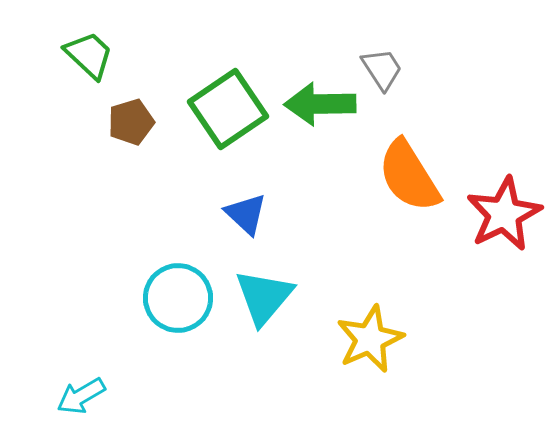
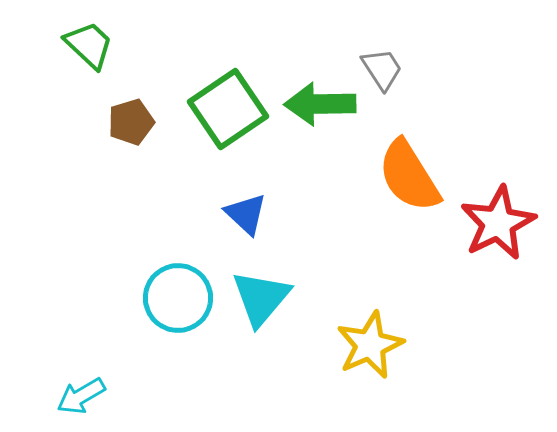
green trapezoid: moved 10 px up
red star: moved 6 px left, 9 px down
cyan triangle: moved 3 px left, 1 px down
yellow star: moved 6 px down
